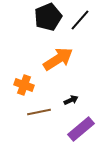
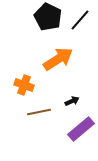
black pentagon: rotated 24 degrees counterclockwise
black arrow: moved 1 px right, 1 px down
